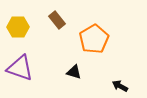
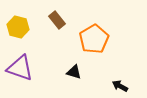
yellow hexagon: rotated 15 degrees clockwise
